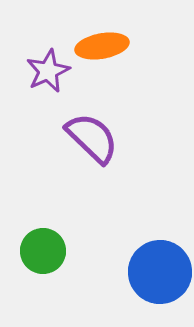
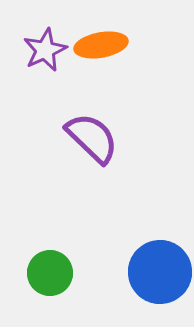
orange ellipse: moved 1 px left, 1 px up
purple star: moved 3 px left, 21 px up
green circle: moved 7 px right, 22 px down
